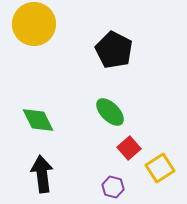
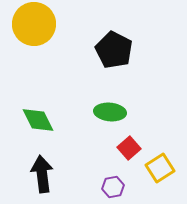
green ellipse: rotated 40 degrees counterclockwise
purple hexagon: rotated 25 degrees counterclockwise
